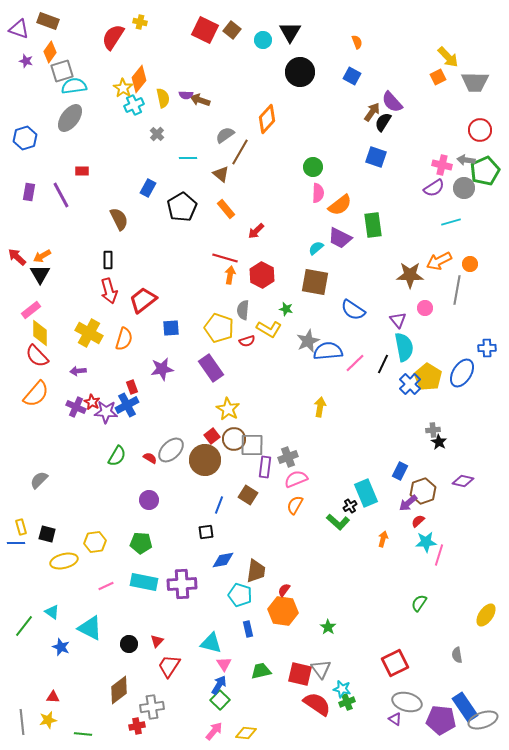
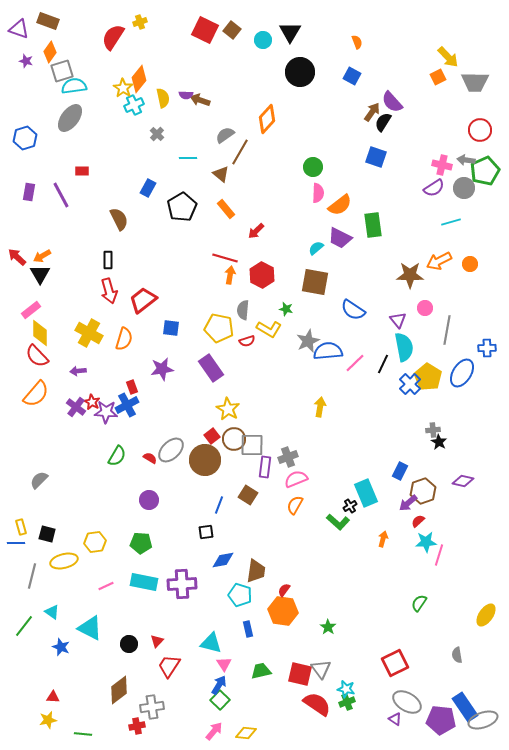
yellow cross at (140, 22): rotated 32 degrees counterclockwise
gray line at (457, 290): moved 10 px left, 40 px down
blue square at (171, 328): rotated 12 degrees clockwise
yellow pentagon at (219, 328): rotated 8 degrees counterclockwise
purple cross at (76, 407): rotated 12 degrees clockwise
cyan star at (342, 689): moved 4 px right
gray ellipse at (407, 702): rotated 16 degrees clockwise
gray line at (22, 722): moved 10 px right, 146 px up; rotated 20 degrees clockwise
